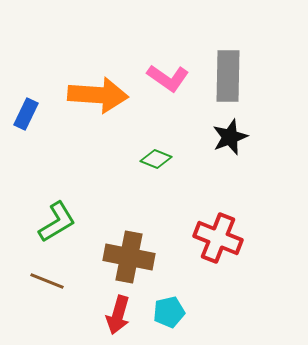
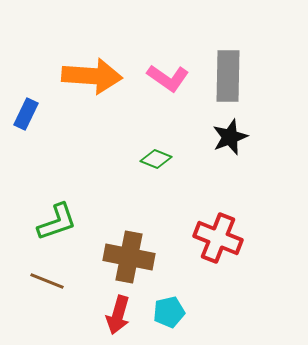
orange arrow: moved 6 px left, 19 px up
green L-shape: rotated 12 degrees clockwise
